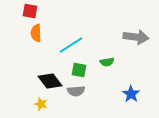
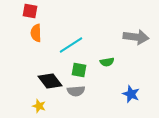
blue star: rotated 12 degrees counterclockwise
yellow star: moved 2 px left, 2 px down
